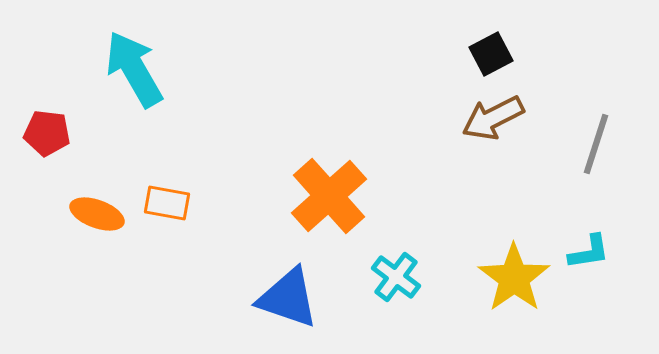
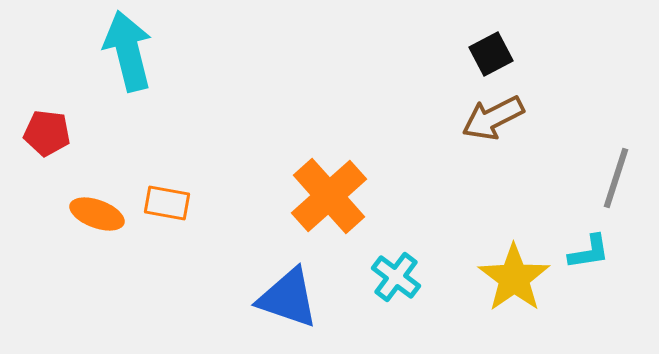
cyan arrow: moved 6 px left, 18 px up; rotated 16 degrees clockwise
gray line: moved 20 px right, 34 px down
